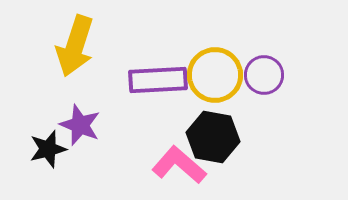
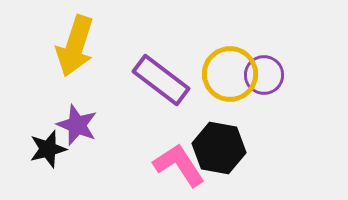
yellow circle: moved 15 px right, 1 px up
purple rectangle: moved 3 px right; rotated 40 degrees clockwise
purple star: moved 3 px left
black hexagon: moved 6 px right, 11 px down
pink L-shape: rotated 16 degrees clockwise
